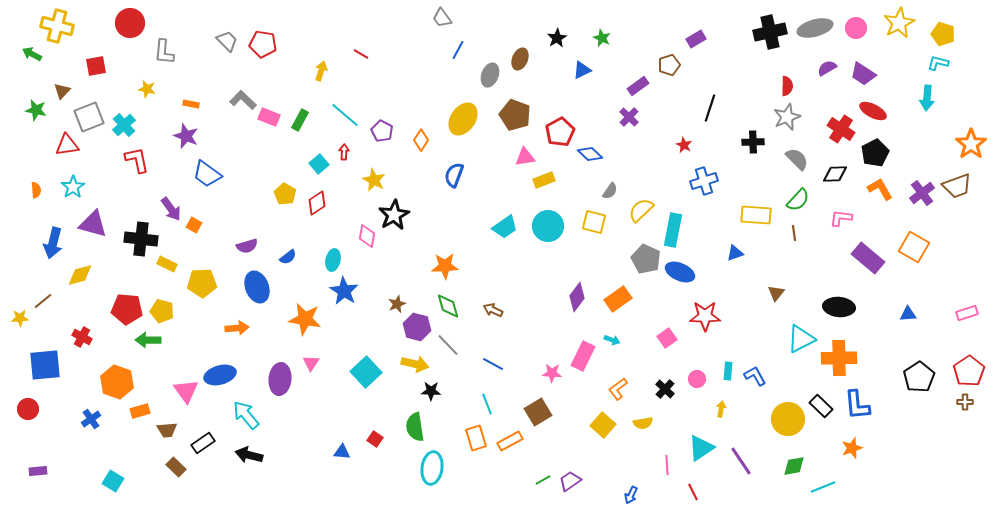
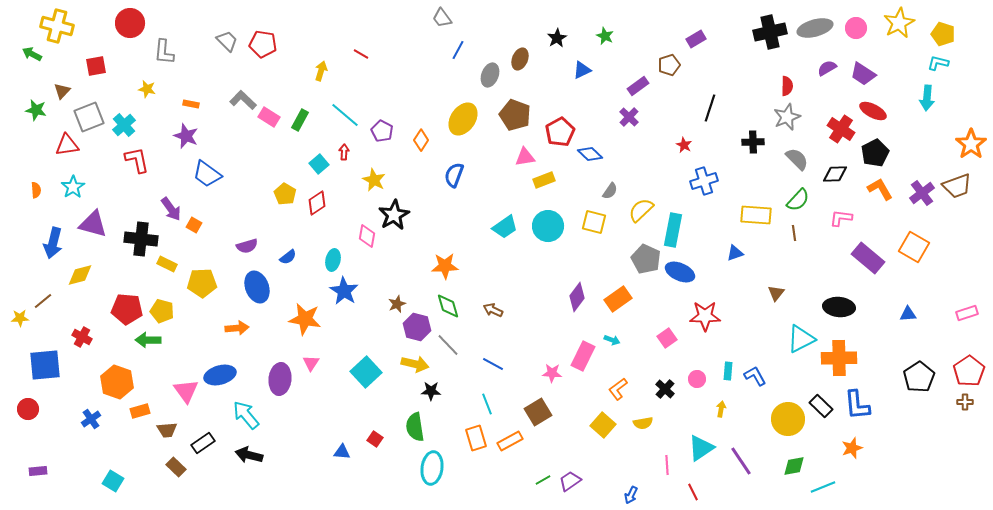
green star at (602, 38): moved 3 px right, 2 px up
pink rectangle at (269, 117): rotated 10 degrees clockwise
